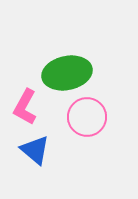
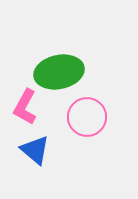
green ellipse: moved 8 px left, 1 px up
